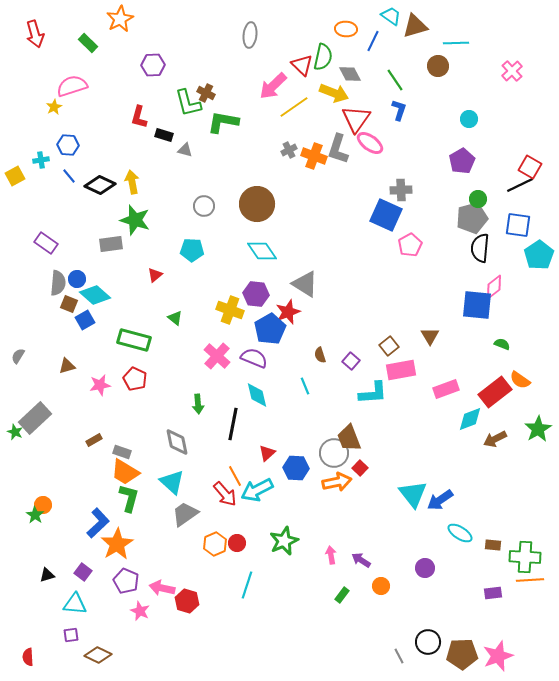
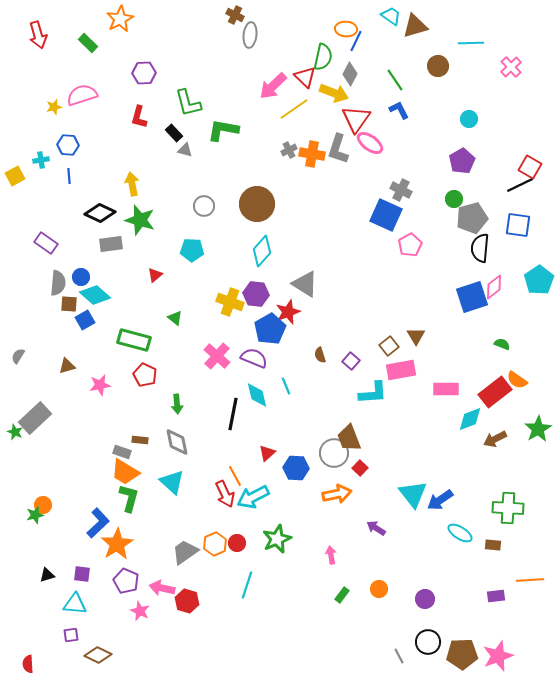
red arrow at (35, 34): moved 3 px right, 1 px down
blue line at (373, 41): moved 17 px left
cyan line at (456, 43): moved 15 px right
purple hexagon at (153, 65): moved 9 px left, 8 px down
red triangle at (302, 65): moved 3 px right, 12 px down
pink cross at (512, 71): moved 1 px left, 4 px up
gray diamond at (350, 74): rotated 55 degrees clockwise
pink semicircle at (72, 86): moved 10 px right, 9 px down
brown cross at (206, 93): moved 29 px right, 78 px up
yellow star at (54, 107): rotated 14 degrees clockwise
yellow line at (294, 107): moved 2 px down
blue L-shape at (399, 110): rotated 45 degrees counterclockwise
green L-shape at (223, 122): moved 8 px down
black rectangle at (164, 135): moved 10 px right, 2 px up; rotated 30 degrees clockwise
orange cross at (314, 156): moved 2 px left, 2 px up; rotated 10 degrees counterclockwise
blue line at (69, 176): rotated 35 degrees clockwise
yellow arrow at (132, 182): moved 2 px down
black diamond at (100, 185): moved 28 px down
gray cross at (401, 190): rotated 30 degrees clockwise
green circle at (478, 199): moved 24 px left
green star at (135, 220): moved 5 px right
cyan diamond at (262, 251): rotated 76 degrees clockwise
cyan pentagon at (539, 255): moved 25 px down
blue circle at (77, 279): moved 4 px right, 2 px up
brown square at (69, 304): rotated 18 degrees counterclockwise
blue square at (477, 305): moved 5 px left, 8 px up; rotated 24 degrees counterclockwise
yellow cross at (230, 310): moved 8 px up
brown triangle at (430, 336): moved 14 px left
red pentagon at (135, 379): moved 10 px right, 4 px up
orange semicircle at (520, 380): moved 3 px left
cyan line at (305, 386): moved 19 px left
pink rectangle at (446, 389): rotated 20 degrees clockwise
green arrow at (198, 404): moved 21 px left
black line at (233, 424): moved 10 px up
brown rectangle at (94, 440): moved 46 px right; rotated 35 degrees clockwise
orange arrow at (337, 482): moved 12 px down
cyan arrow at (257, 490): moved 4 px left, 7 px down
red arrow at (225, 494): rotated 16 degrees clockwise
gray trapezoid at (185, 514): moved 38 px down
green star at (35, 515): rotated 24 degrees clockwise
green star at (284, 541): moved 7 px left, 2 px up
green cross at (525, 557): moved 17 px left, 49 px up
purple arrow at (361, 560): moved 15 px right, 32 px up
purple circle at (425, 568): moved 31 px down
purple square at (83, 572): moved 1 px left, 2 px down; rotated 30 degrees counterclockwise
orange circle at (381, 586): moved 2 px left, 3 px down
purple rectangle at (493, 593): moved 3 px right, 3 px down
red semicircle at (28, 657): moved 7 px down
